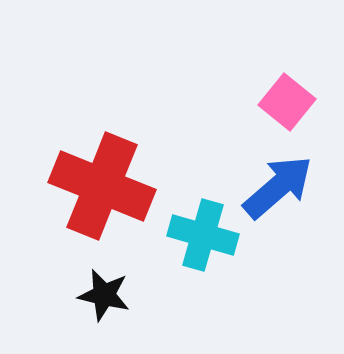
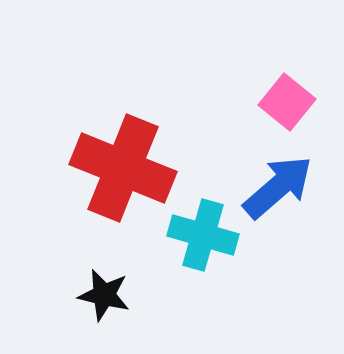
red cross: moved 21 px right, 18 px up
